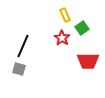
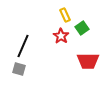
red star: moved 1 px left, 2 px up
